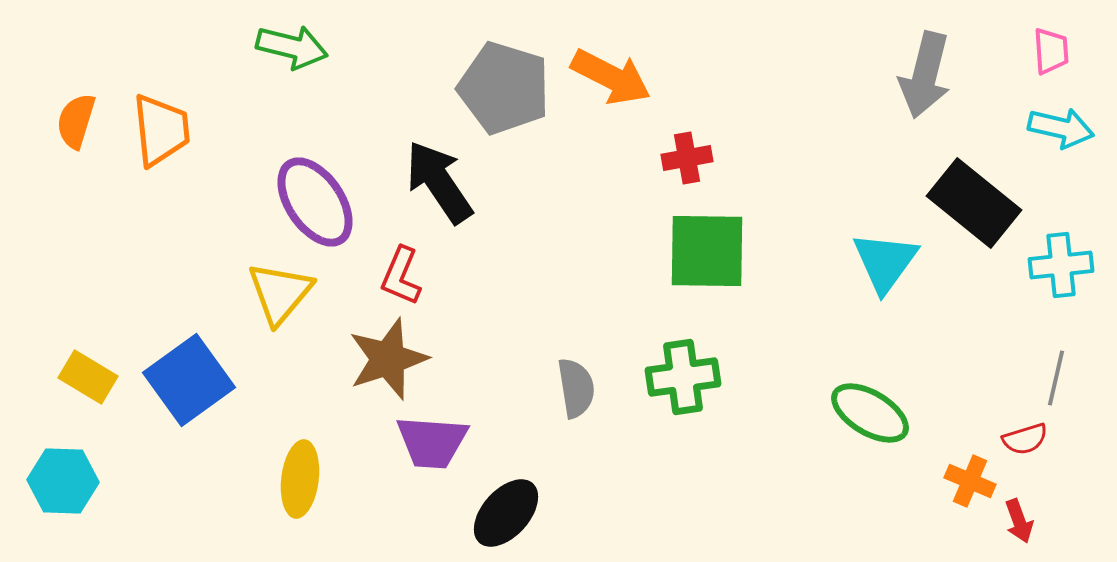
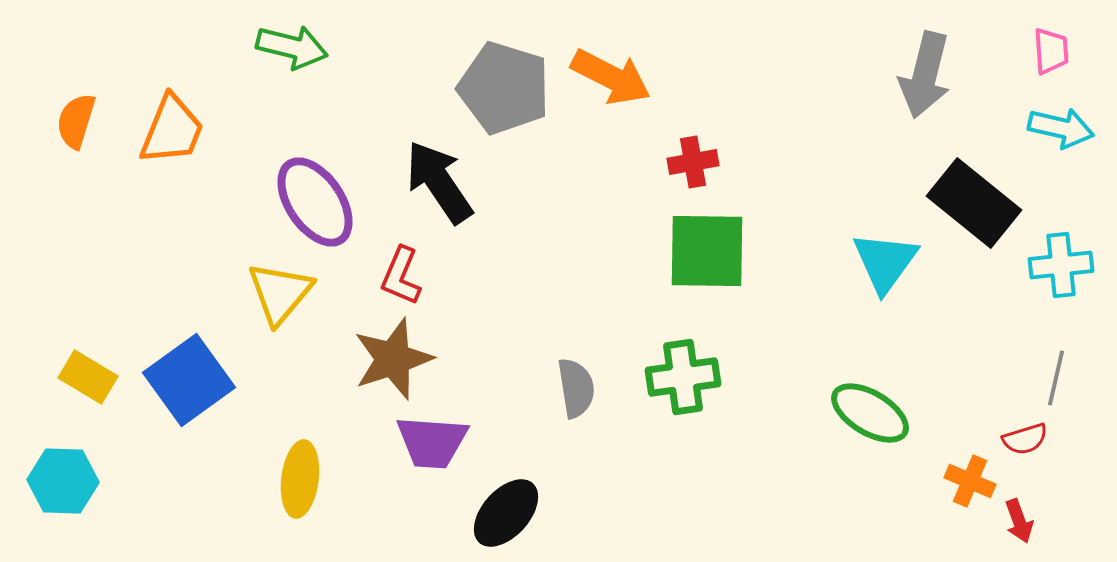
orange trapezoid: moved 11 px right; rotated 28 degrees clockwise
red cross: moved 6 px right, 4 px down
brown star: moved 5 px right
